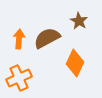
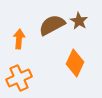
brown semicircle: moved 5 px right, 13 px up
